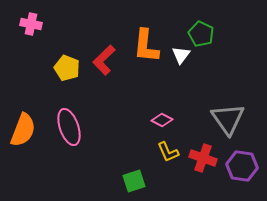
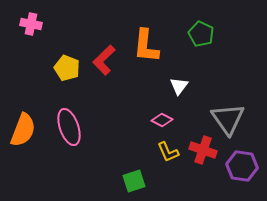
white triangle: moved 2 px left, 31 px down
red cross: moved 8 px up
